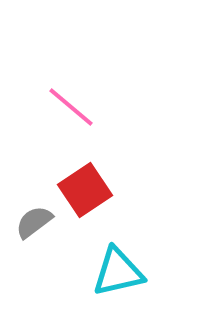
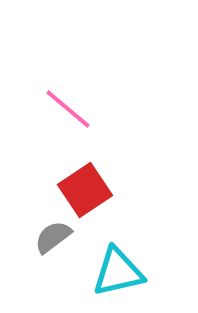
pink line: moved 3 px left, 2 px down
gray semicircle: moved 19 px right, 15 px down
